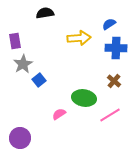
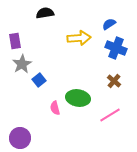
blue cross: rotated 20 degrees clockwise
gray star: moved 1 px left
green ellipse: moved 6 px left
pink semicircle: moved 4 px left, 6 px up; rotated 72 degrees counterclockwise
